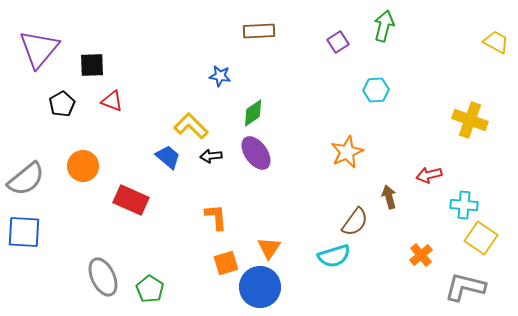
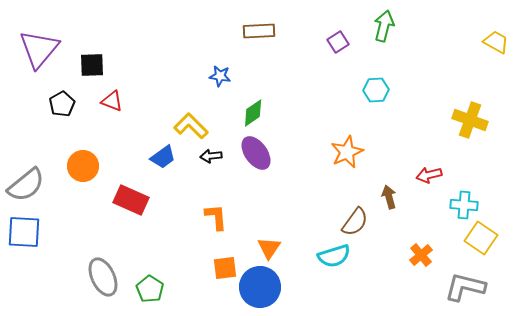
blue trapezoid: moved 5 px left; rotated 104 degrees clockwise
gray semicircle: moved 6 px down
orange square: moved 1 px left, 5 px down; rotated 10 degrees clockwise
